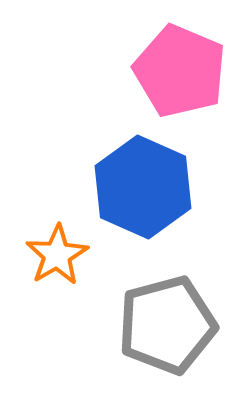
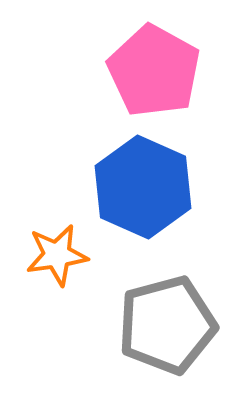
pink pentagon: moved 26 px left; rotated 6 degrees clockwise
orange star: rotated 22 degrees clockwise
